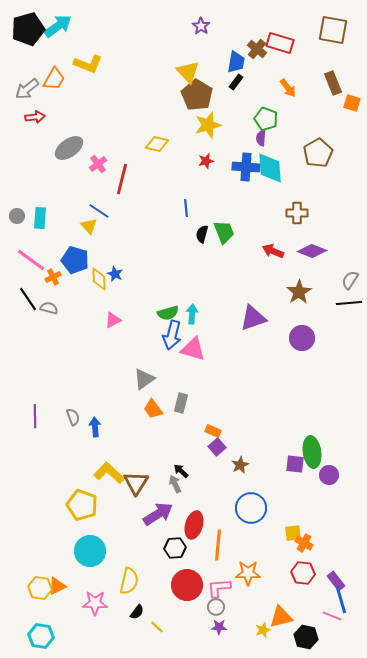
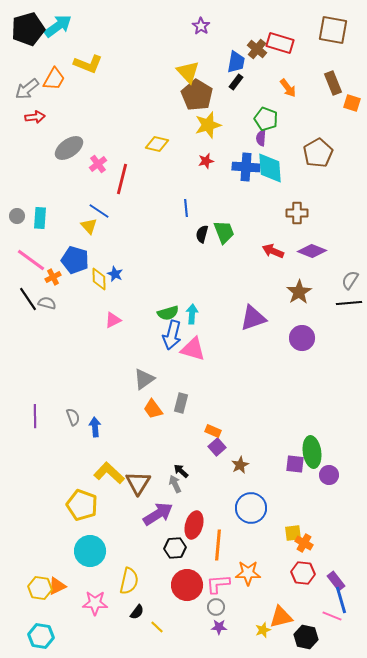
gray semicircle at (49, 308): moved 2 px left, 5 px up
brown triangle at (136, 483): moved 2 px right
pink L-shape at (219, 588): moved 1 px left, 4 px up
